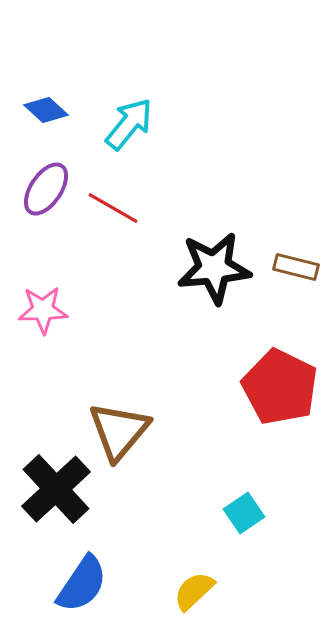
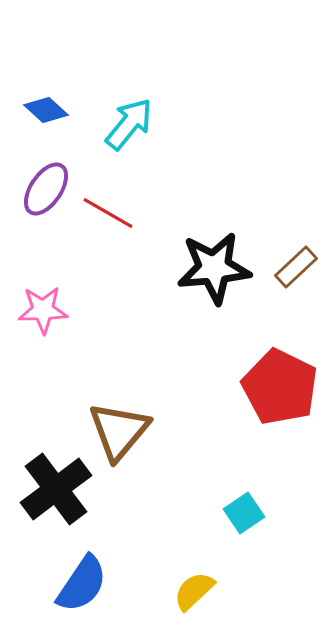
red line: moved 5 px left, 5 px down
brown rectangle: rotated 57 degrees counterclockwise
black cross: rotated 6 degrees clockwise
